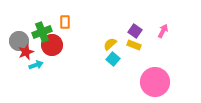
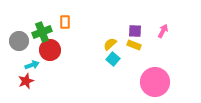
purple square: rotated 32 degrees counterclockwise
red circle: moved 2 px left, 5 px down
red star: moved 29 px down
cyan arrow: moved 4 px left
